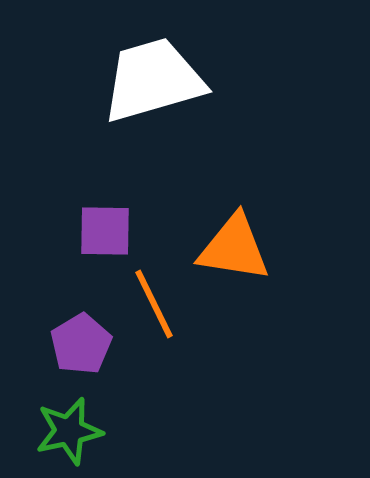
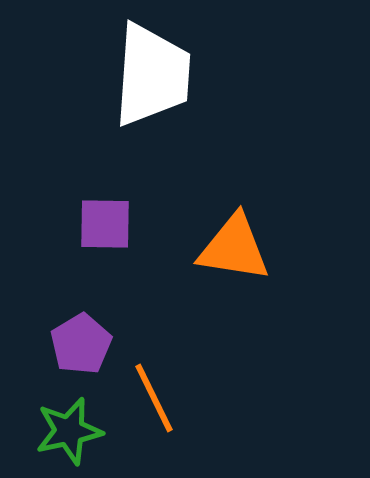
white trapezoid: moved 1 px left, 5 px up; rotated 110 degrees clockwise
purple square: moved 7 px up
orange line: moved 94 px down
